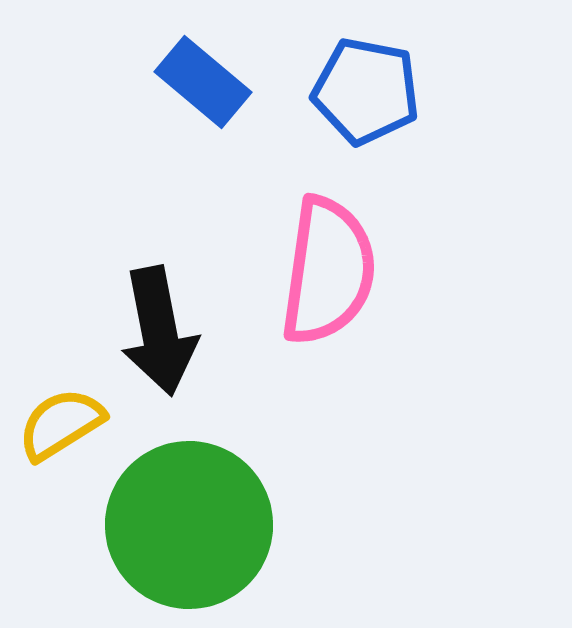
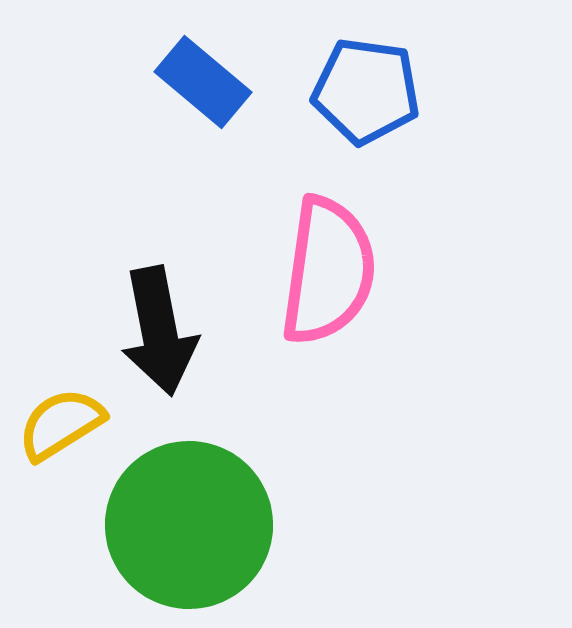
blue pentagon: rotated 3 degrees counterclockwise
